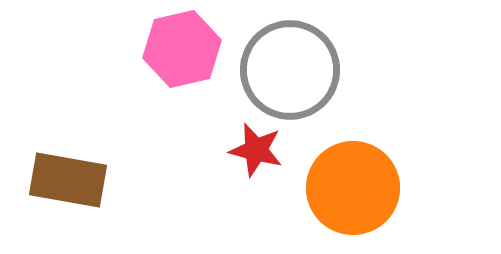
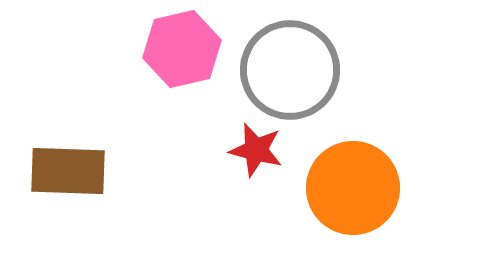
brown rectangle: moved 9 px up; rotated 8 degrees counterclockwise
